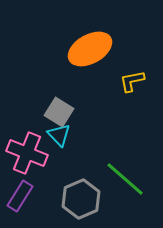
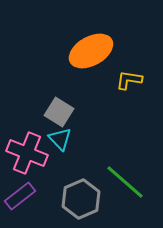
orange ellipse: moved 1 px right, 2 px down
yellow L-shape: moved 3 px left, 1 px up; rotated 20 degrees clockwise
cyan triangle: moved 1 px right, 4 px down
green line: moved 3 px down
purple rectangle: rotated 20 degrees clockwise
